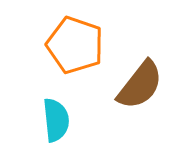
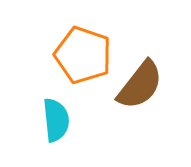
orange pentagon: moved 8 px right, 10 px down
